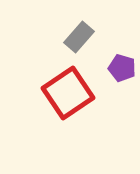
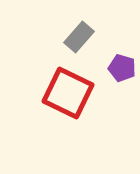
red square: rotated 30 degrees counterclockwise
